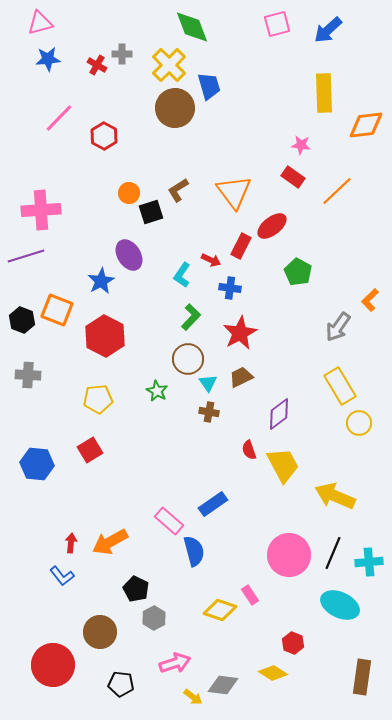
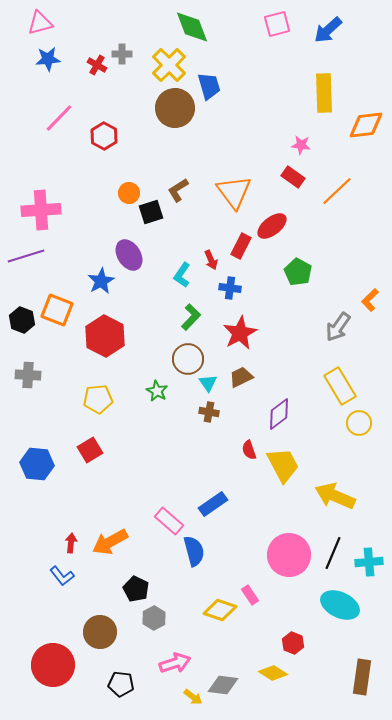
red arrow at (211, 260): rotated 42 degrees clockwise
